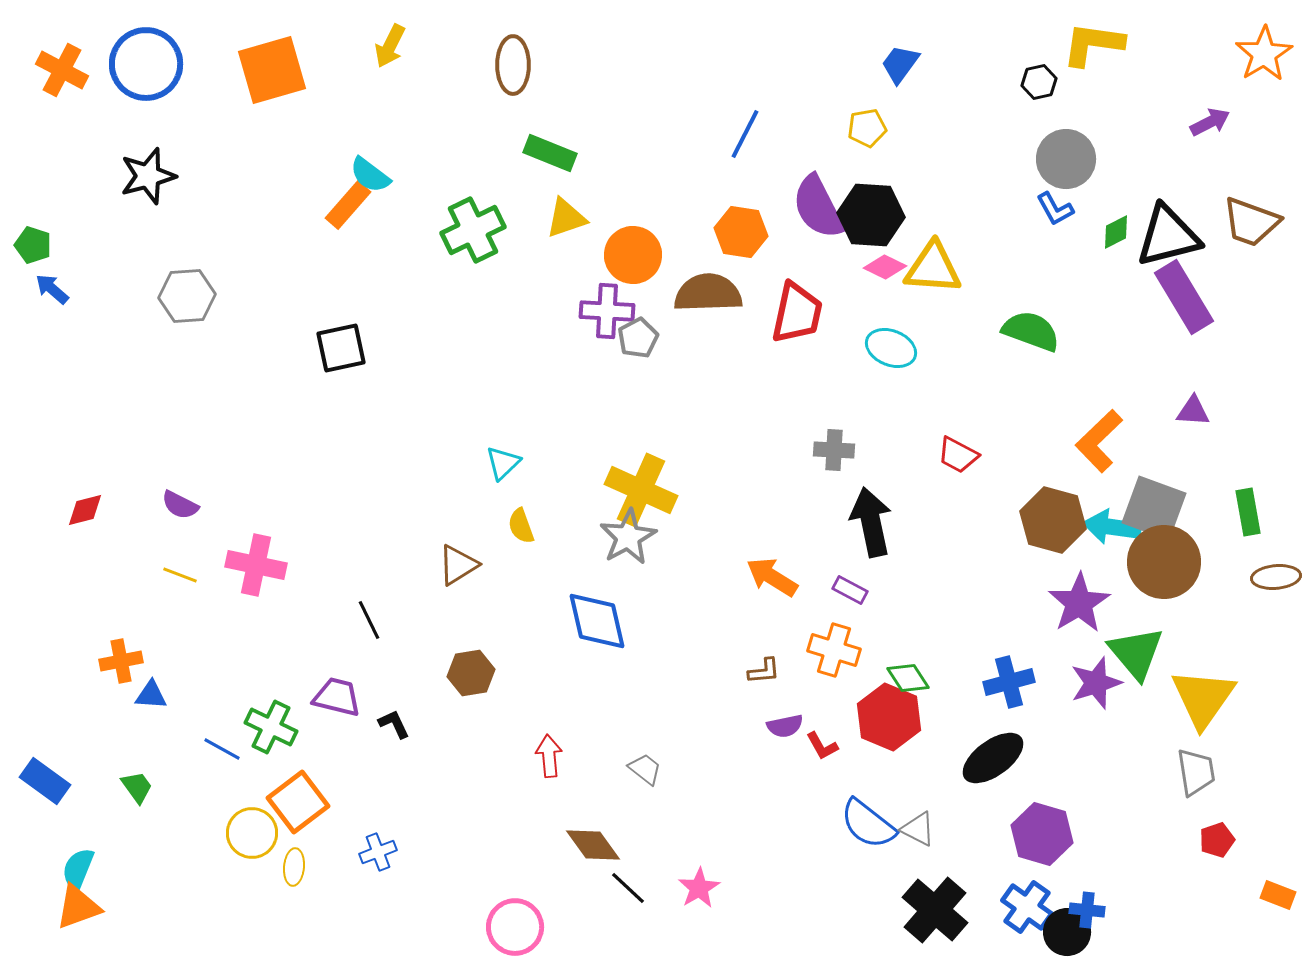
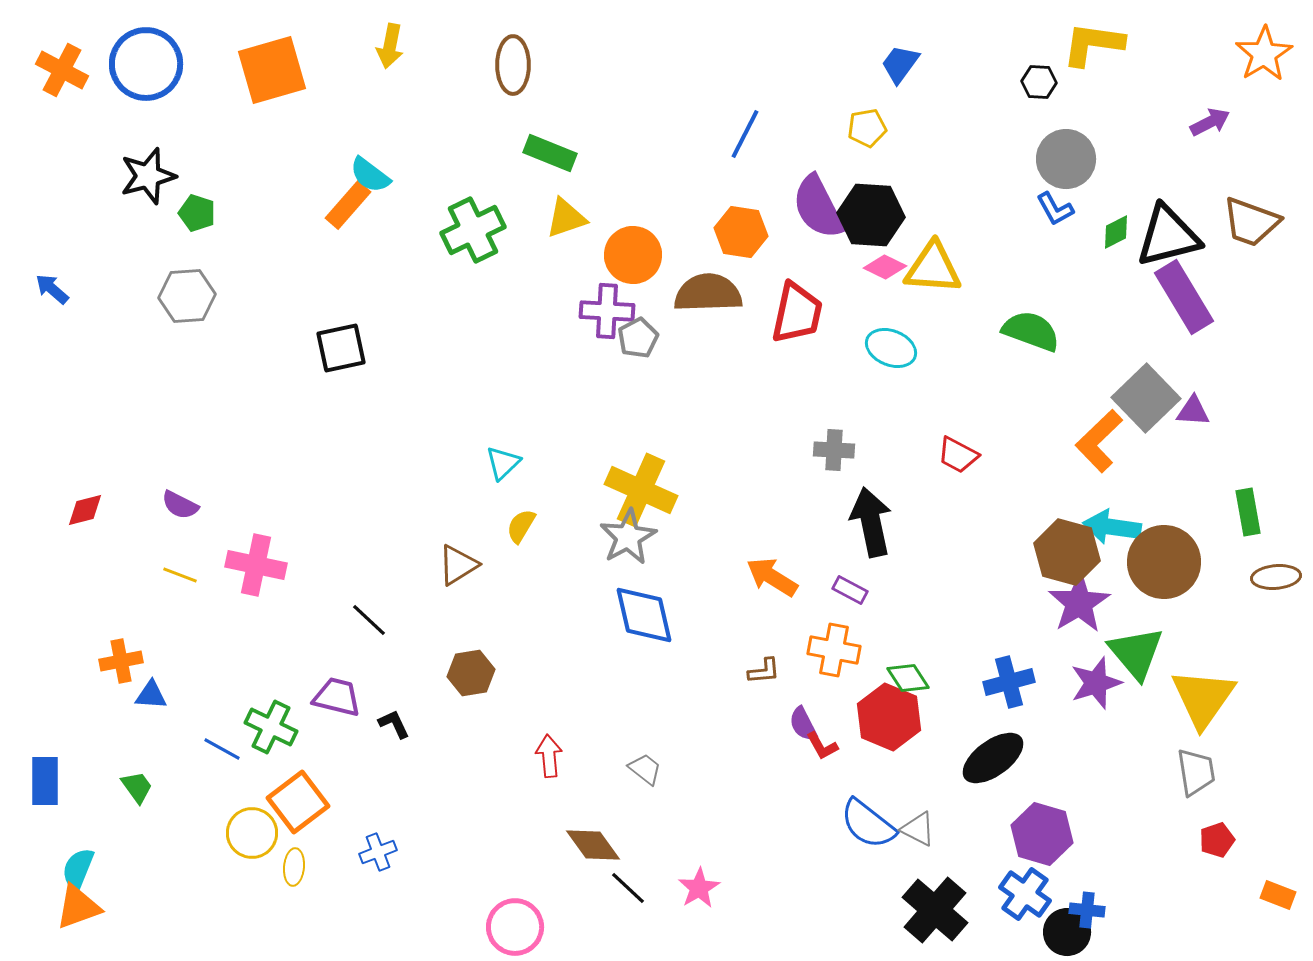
yellow arrow at (390, 46): rotated 15 degrees counterclockwise
black hexagon at (1039, 82): rotated 16 degrees clockwise
green pentagon at (33, 245): moved 164 px right, 32 px up
gray square at (1154, 508): moved 8 px left, 110 px up; rotated 26 degrees clockwise
brown hexagon at (1053, 520): moved 14 px right, 32 px down
yellow semicircle at (521, 526): rotated 51 degrees clockwise
black line at (369, 620): rotated 21 degrees counterclockwise
blue diamond at (597, 621): moved 47 px right, 6 px up
orange cross at (834, 650): rotated 6 degrees counterclockwise
purple semicircle at (785, 726): moved 18 px right, 2 px up; rotated 75 degrees clockwise
blue rectangle at (45, 781): rotated 54 degrees clockwise
blue cross at (1027, 907): moved 2 px left, 13 px up
